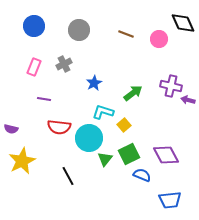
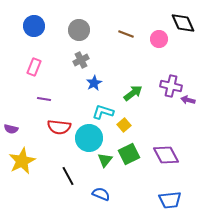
gray cross: moved 17 px right, 4 px up
green triangle: moved 1 px down
blue semicircle: moved 41 px left, 19 px down
